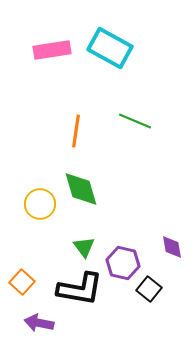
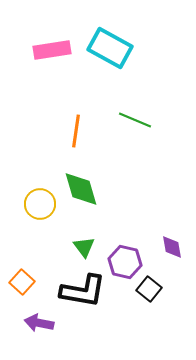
green line: moved 1 px up
purple hexagon: moved 2 px right, 1 px up
black L-shape: moved 3 px right, 2 px down
